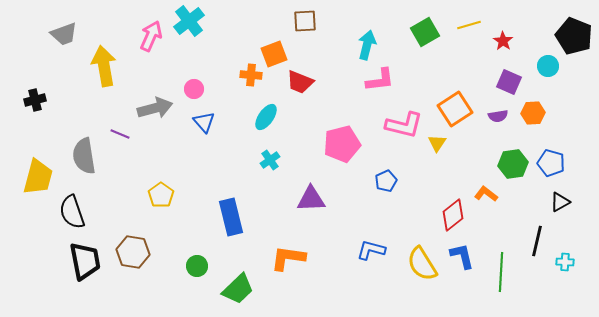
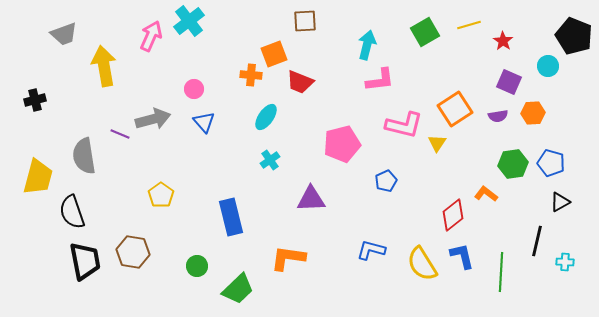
gray arrow at (155, 108): moved 2 px left, 11 px down
